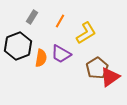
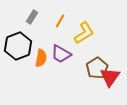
yellow L-shape: moved 2 px left
red triangle: rotated 20 degrees counterclockwise
